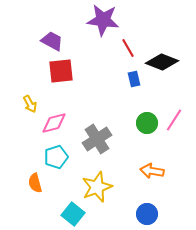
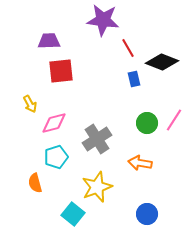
purple trapezoid: moved 3 px left; rotated 30 degrees counterclockwise
orange arrow: moved 12 px left, 8 px up
